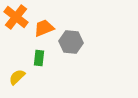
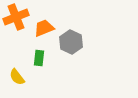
orange cross: rotated 30 degrees clockwise
gray hexagon: rotated 20 degrees clockwise
yellow semicircle: rotated 84 degrees counterclockwise
